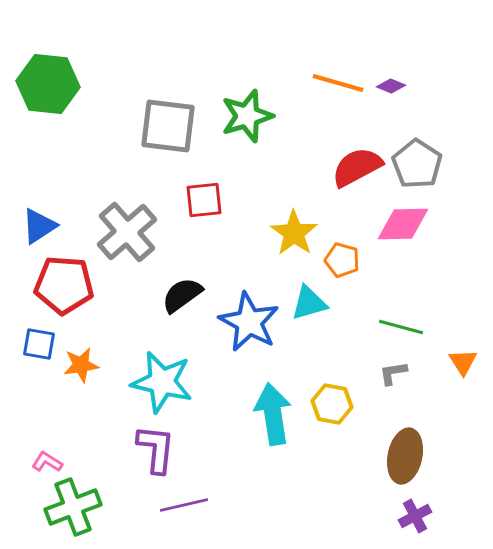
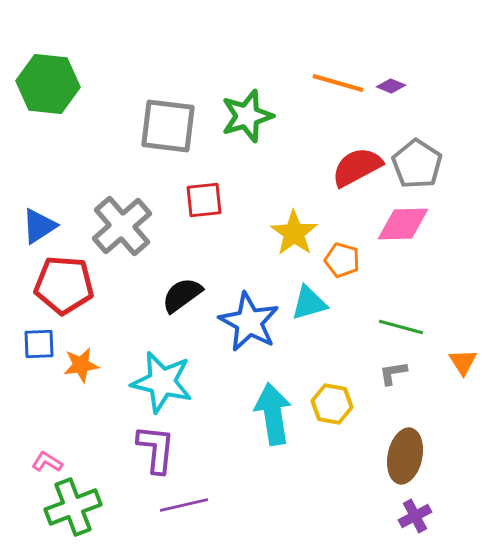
gray cross: moved 5 px left, 6 px up
blue square: rotated 12 degrees counterclockwise
